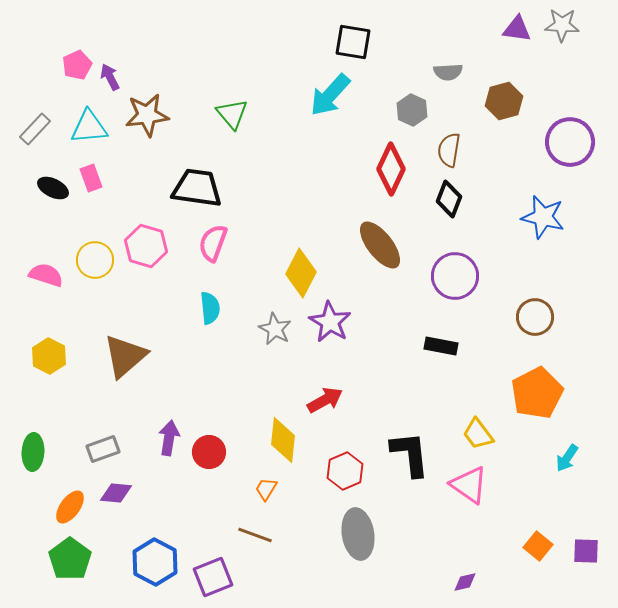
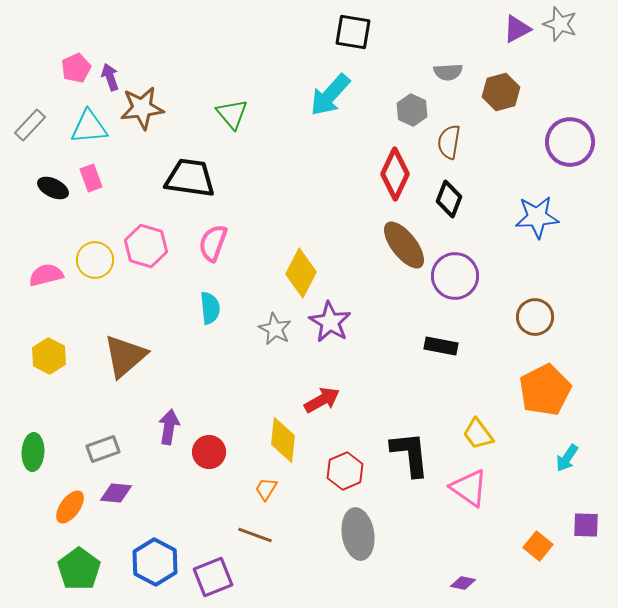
gray star at (562, 25): moved 2 px left, 1 px up; rotated 16 degrees clockwise
purple triangle at (517, 29): rotated 36 degrees counterclockwise
black square at (353, 42): moved 10 px up
pink pentagon at (77, 65): moved 1 px left, 3 px down
purple arrow at (110, 77): rotated 8 degrees clockwise
brown hexagon at (504, 101): moved 3 px left, 9 px up
brown star at (147, 115): moved 5 px left, 7 px up
gray rectangle at (35, 129): moved 5 px left, 4 px up
brown semicircle at (449, 150): moved 8 px up
red diamond at (391, 169): moved 4 px right, 5 px down
black trapezoid at (197, 188): moved 7 px left, 10 px up
blue star at (543, 217): moved 6 px left; rotated 18 degrees counterclockwise
brown ellipse at (380, 245): moved 24 px right
pink semicircle at (46, 275): rotated 32 degrees counterclockwise
orange pentagon at (537, 393): moved 8 px right, 3 px up
red arrow at (325, 400): moved 3 px left
purple arrow at (169, 438): moved 11 px up
pink triangle at (469, 485): moved 3 px down
purple square at (586, 551): moved 26 px up
green pentagon at (70, 559): moved 9 px right, 10 px down
purple diamond at (465, 582): moved 2 px left, 1 px down; rotated 25 degrees clockwise
